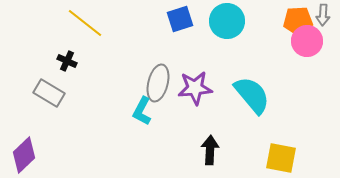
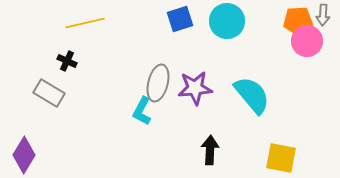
yellow line: rotated 51 degrees counterclockwise
purple diamond: rotated 15 degrees counterclockwise
